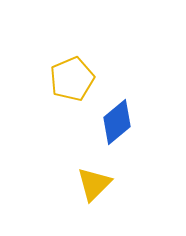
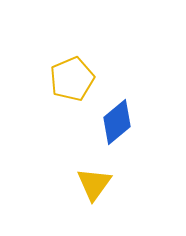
yellow triangle: rotated 9 degrees counterclockwise
